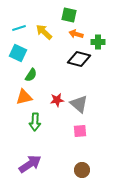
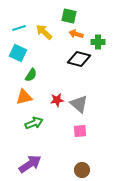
green square: moved 1 px down
green arrow: moved 1 px left, 1 px down; rotated 114 degrees counterclockwise
